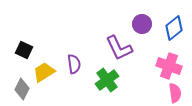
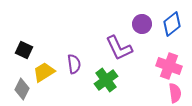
blue diamond: moved 2 px left, 4 px up
green cross: moved 1 px left
